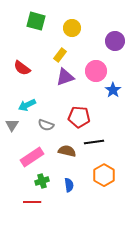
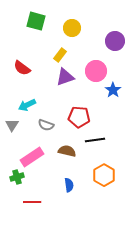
black line: moved 1 px right, 2 px up
green cross: moved 25 px left, 4 px up
